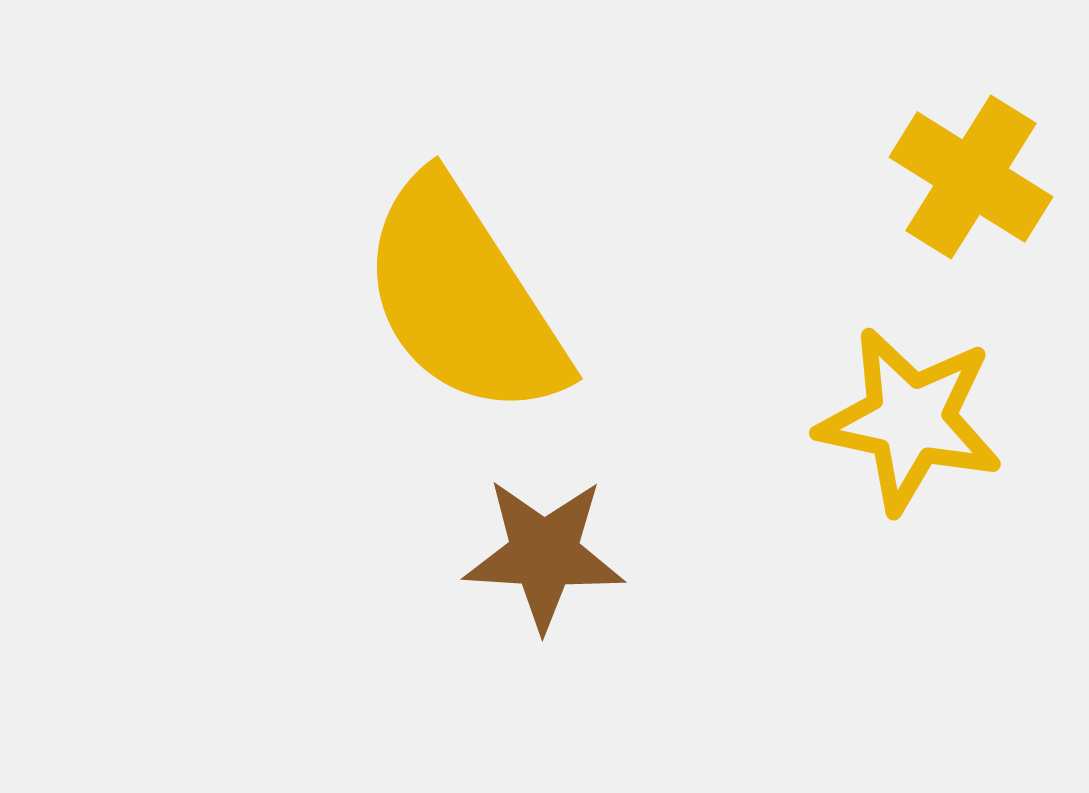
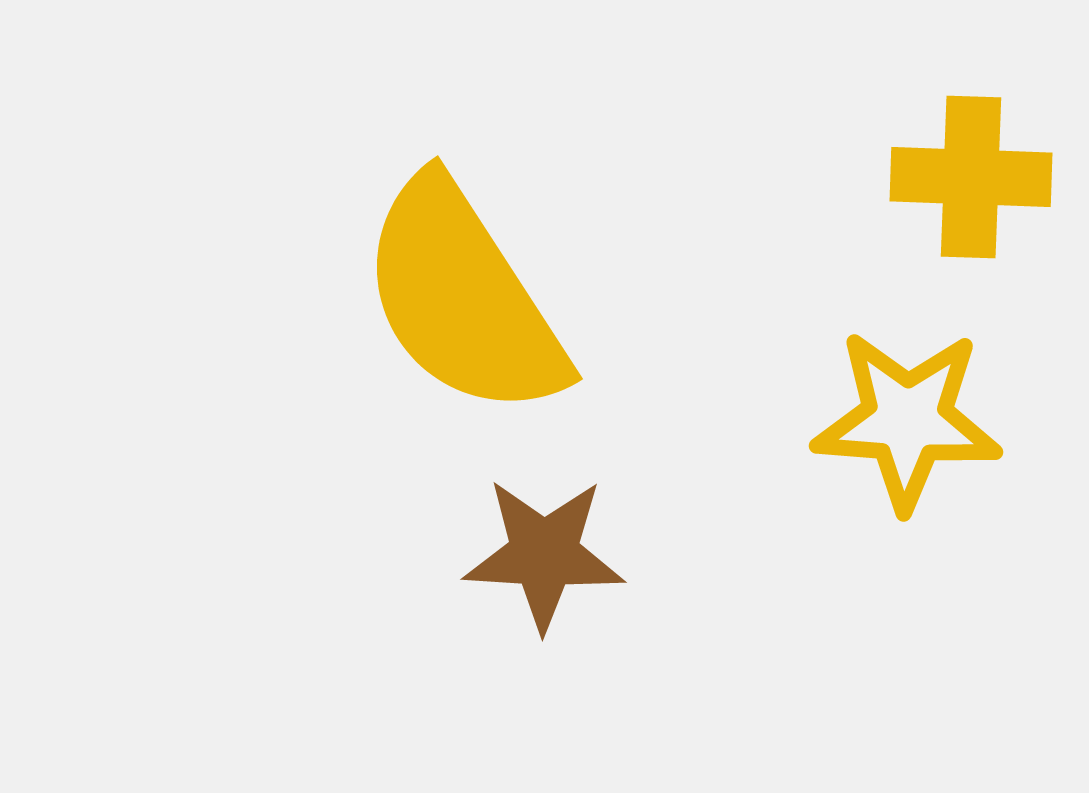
yellow cross: rotated 30 degrees counterclockwise
yellow star: moved 3 px left; rotated 8 degrees counterclockwise
